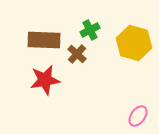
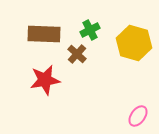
brown rectangle: moved 6 px up
